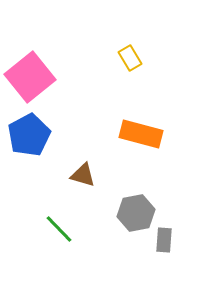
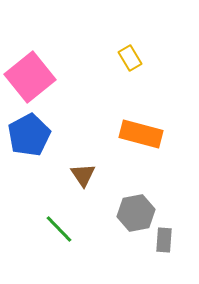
brown triangle: rotated 40 degrees clockwise
